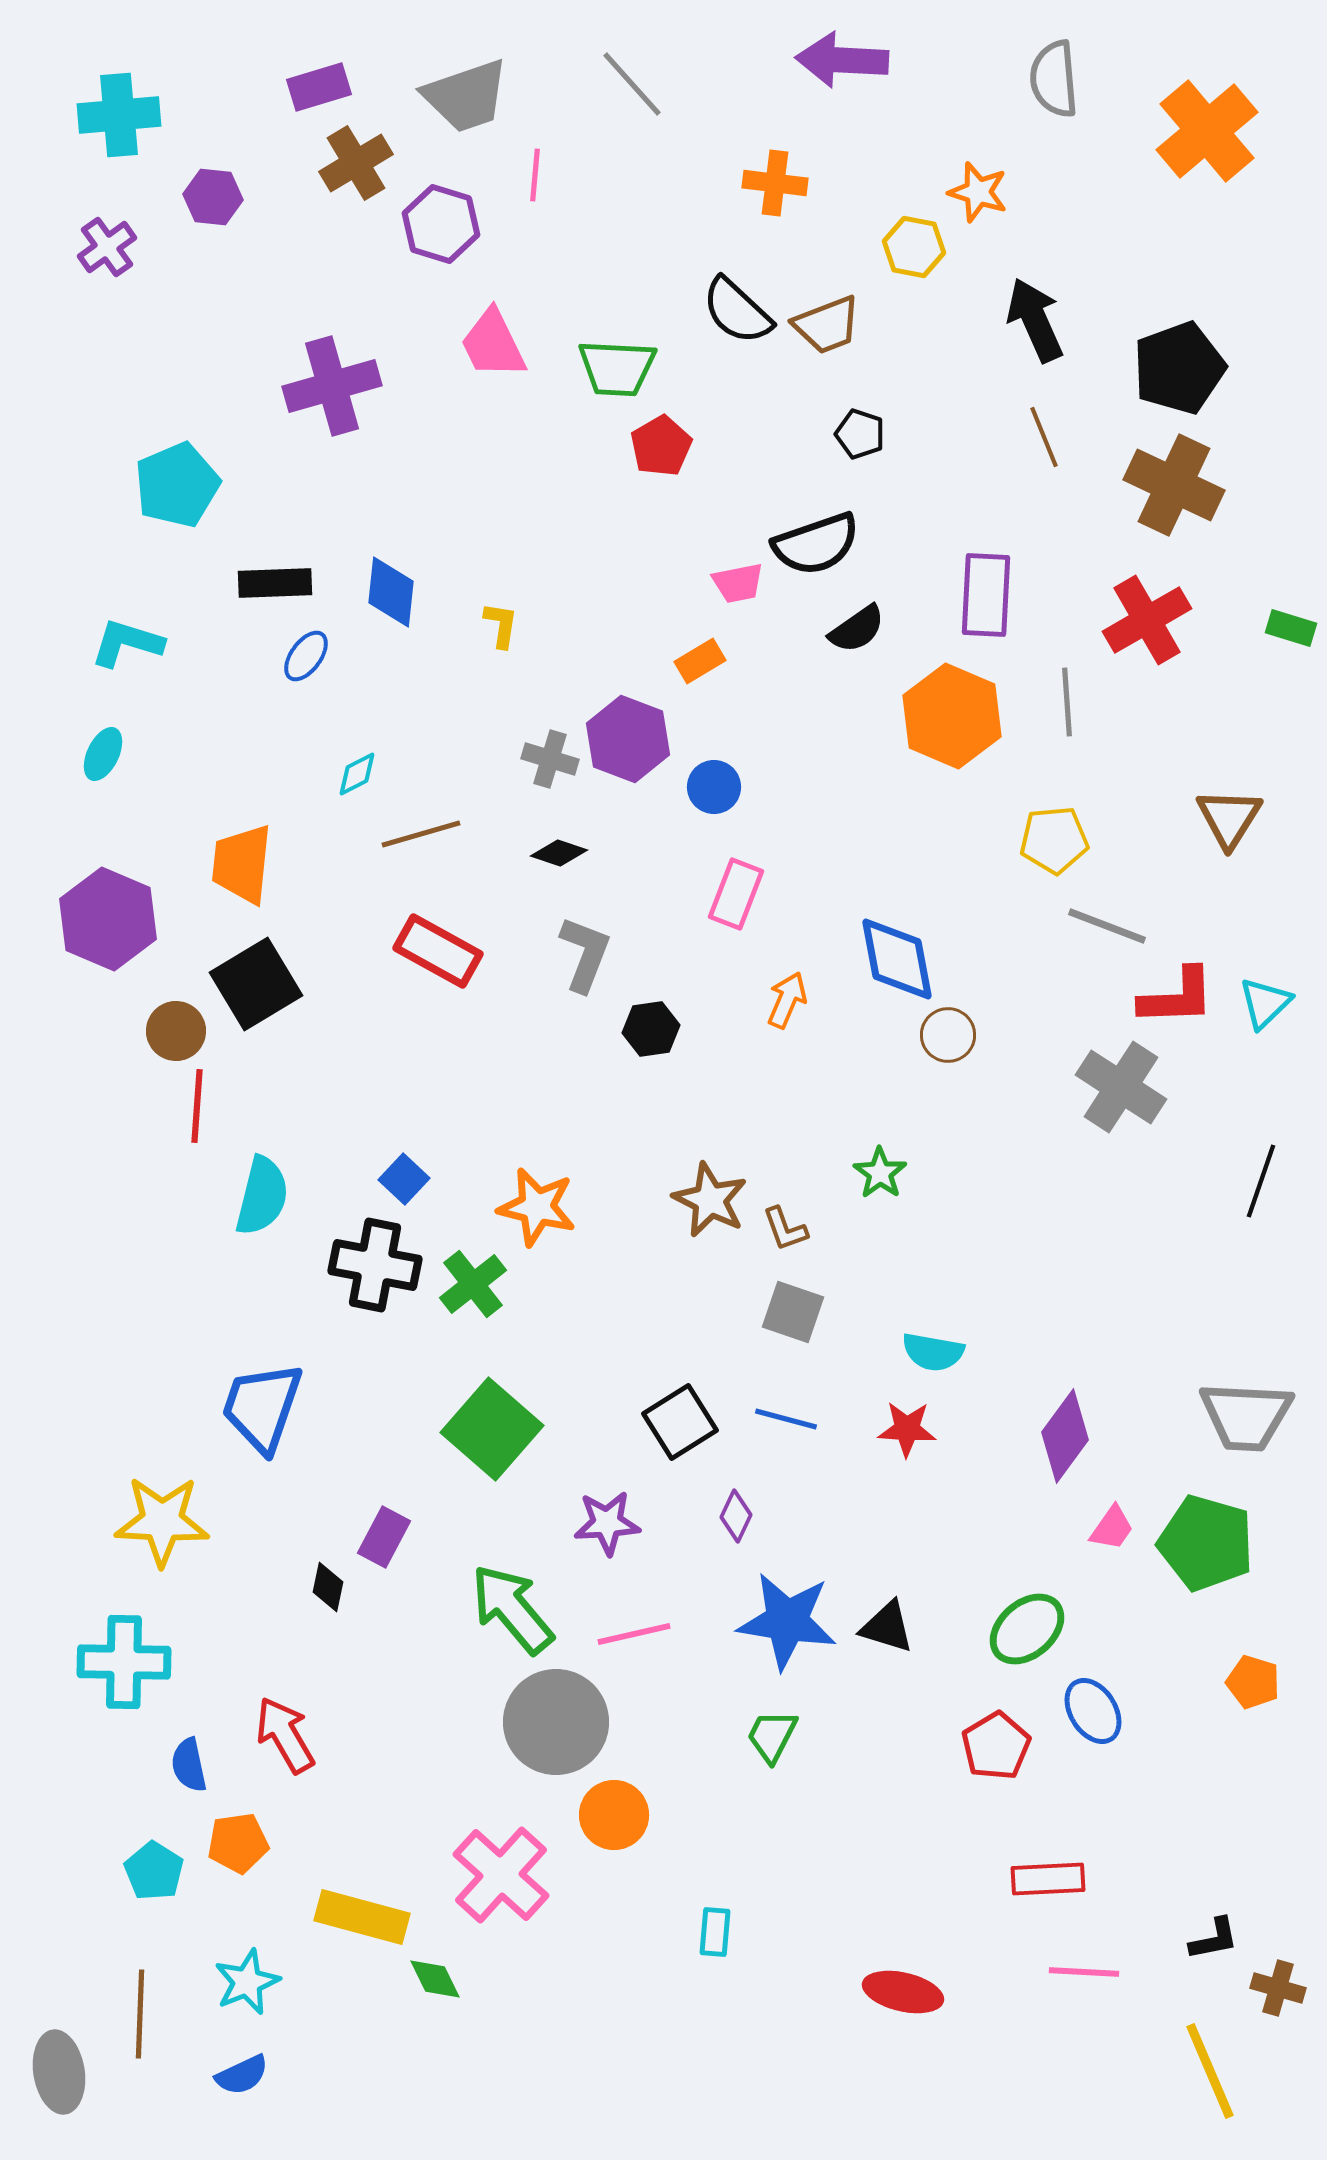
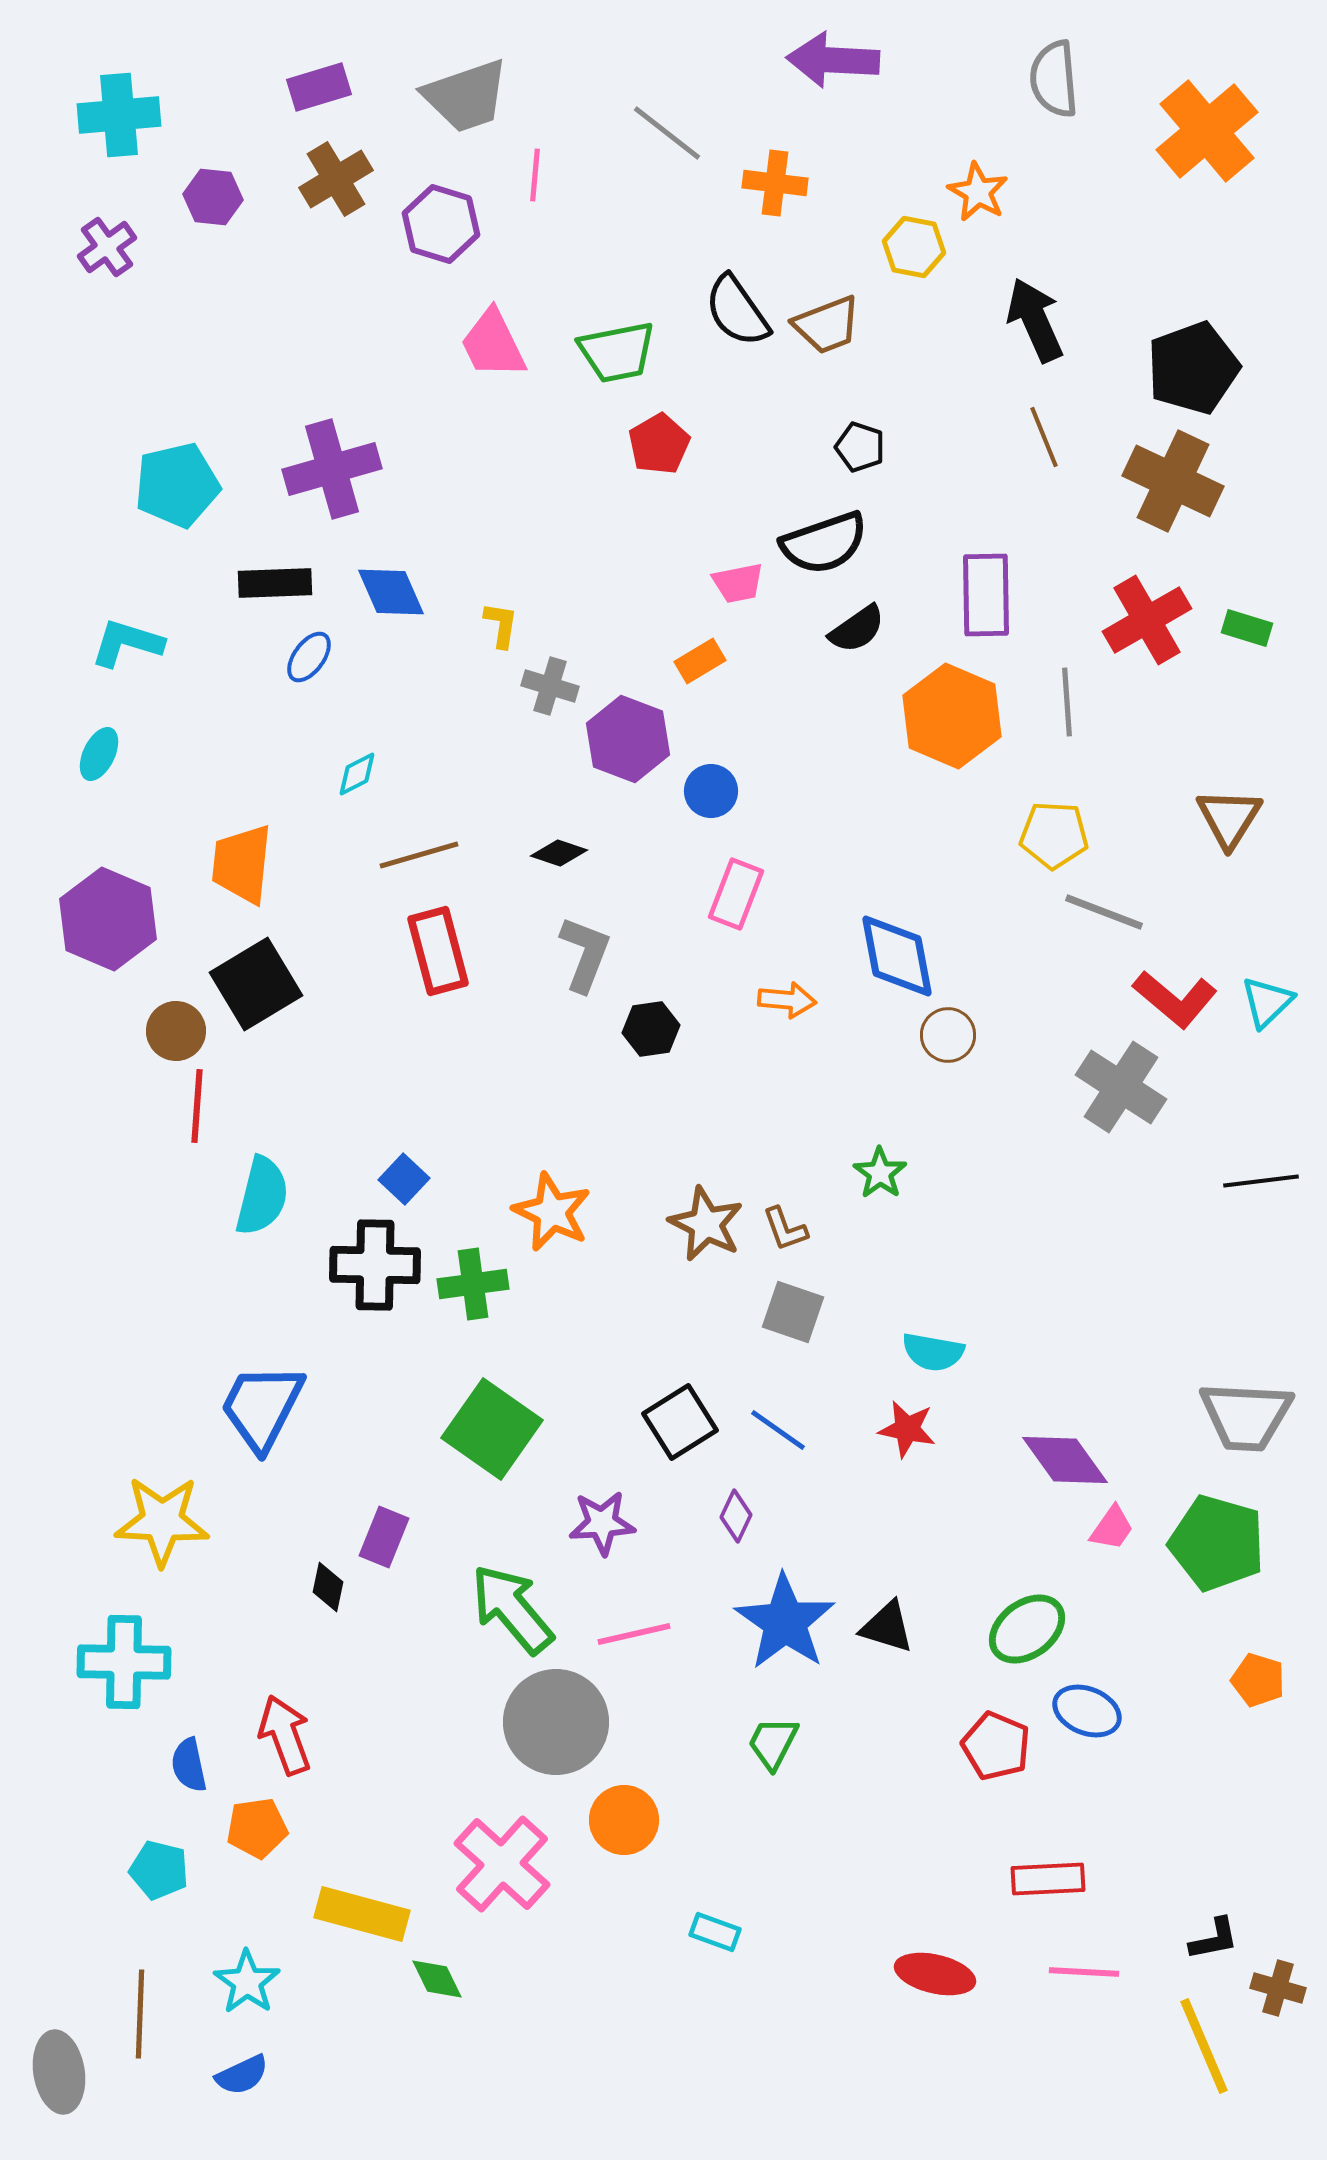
purple arrow at (842, 60): moved 9 px left
gray line at (632, 84): moved 35 px right, 49 px down; rotated 10 degrees counterclockwise
brown cross at (356, 163): moved 20 px left, 16 px down
orange star at (978, 192): rotated 12 degrees clockwise
black semicircle at (737, 311): rotated 12 degrees clockwise
green trapezoid at (617, 368): moved 16 px up; rotated 14 degrees counterclockwise
black pentagon at (1179, 368): moved 14 px right
purple cross at (332, 386): moved 83 px down
black pentagon at (860, 434): moved 13 px down
red pentagon at (661, 446): moved 2 px left, 2 px up
cyan pentagon at (177, 485): rotated 10 degrees clockwise
brown cross at (1174, 485): moved 1 px left, 4 px up
black semicircle at (816, 544): moved 8 px right, 1 px up
blue diamond at (391, 592): rotated 30 degrees counterclockwise
purple rectangle at (986, 595): rotated 4 degrees counterclockwise
green rectangle at (1291, 628): moved 44 px left
blue ellipse at (306, 656): moved 3 px right, 1 px down
cyan ellipse at (103, 754): moved 4 px left
gray cross at (550, 759): moved 73 px up
blue circle at (714, 787): moved 3 px left, 4 px down
brown line at (421, 834): moved 2 px left, 21 px down
yellow pentagon at (1054, 840): moved 5 px up; rotated 8 degrees clockwise
gray line at (1107, 926): moved 3 px left, 14 px up
red rectangle at (438, 951): rotated 46 degrees clockwise
blue diamond at (897, 959): moved 3 px up
red L-shape at (1177, 997): moved 2 px left, 2 px down; rotated 42 degrees clockwise
orange arrow at (787, 1000): rotated 72 degrees clockwise
cyan triangle at (1265, 1003): moved 2 px right, 1 px up
black line at (1261, 1181): rotated 64 degrees clockwise
brown star at (710, 1200): moved 4 px left, 24 px down
orange star at (537, 1207): moved 15 px right, 5 px down; rotated 12 degrees clockwise
black cross at (375, 1265): rotated 10 degrees counterclockwise
green cross at (473, 1284): rotated 30 degrees clockwise
blue trapezoid at (262, 1407): rotated 8 degrees clockwise
blue line at (786, 1419): moved 8 px left, 11 px down; rotated 20 degrees clockwise
green square at (492, 1429): rotated 6 degrees counterclockwise
red star at (907, 1429): rotated 8 degrees clockwise
purple diamond at (1065, 1436): moved 24 px down; rotated 72 degrees counterclockwise
purple star at (607, 1523): moved 5 px left
purple rectangle at (384, 1537): rotated 6 degrees counterclockwise
green pentagon at (1206, 1543): moved 11 px right
blue star at (787, 1621): moved 2 px left, 1 px down; rotated 26 degrees clockwise
green ellipse at (1027, 1629): rotated 4 degrees clockwise
orange pentagon at (1253, 1682): moved 5 px right, 2 px up
blue ellipse at (1093, 1711): moved 6 px left; rotated 36 degrees counterclockwise
red arrow at (285, 1735): rotated 10 degrees clockwise
green trapezoid at (772, 1736): moved 1 px right, 7 px down
red pentagon at (996, 1746): rotated 18 degrees counterclockwise
orange circle at (614, 1815): moved 10 px right, 5 px down
orange pentagon at (238, 1843): moved 19 px right, 15 px up
cyan pentagon at (154, 1871): moved 5 px right, 1 px up; rotated 18 degrees counterclockwise
pink cross at (501, 1875): moved 1 px right, 11 px up
yellow rectangle at (362, 1917): moved 3 px up
cyan rectangle at (715, 1932): rotated 75 degrees counterclockwise
green diamond at (435, 1979): moved 2 px right
cyan star at (247, 1982): rotated 14 degrees counterclockwise
red ellipse at (903, 1992): moved 32 px right, 18 px up
yellow line at (1210, 2071): moved 6 px left, 25 px up
